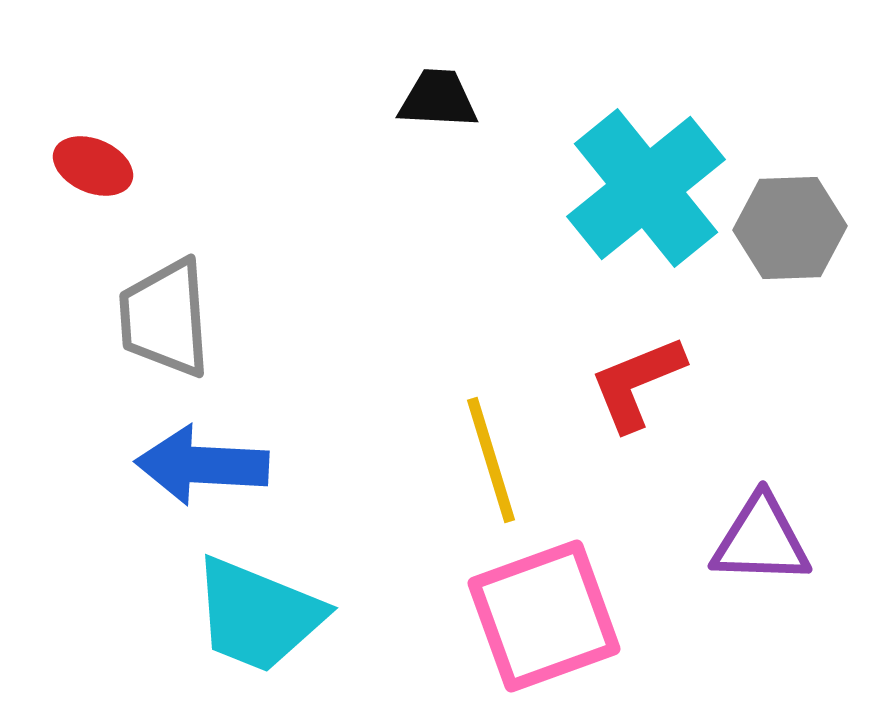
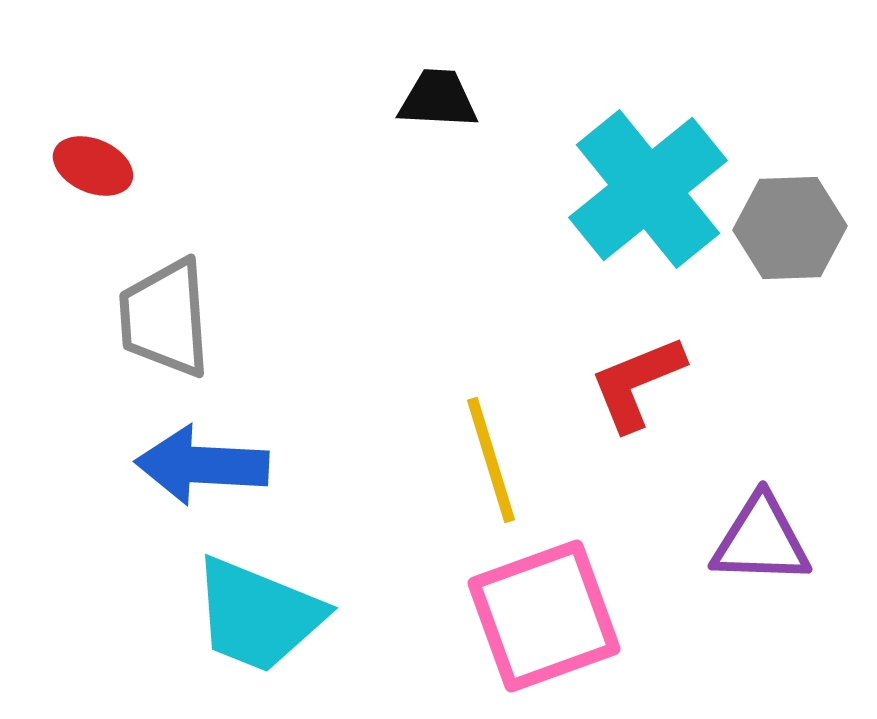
cyan cross: moved 2 px right, 1 px down
